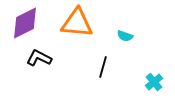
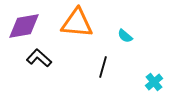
purple diamond: moved 1 px left, 3 px down; rotated 16 degrees clockwise
cyan semicircle: rotated 21 degrees clockwise
black L-shape: rotated 15 degrees clockwise
